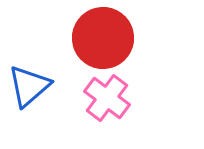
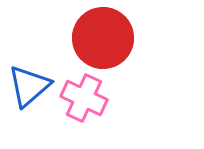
pink cross: moved 23 px left; rotated 12 degrees counterclockwise
